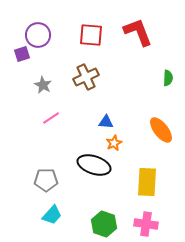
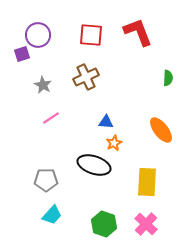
pink cross: rotated 35 degrees clockwise
